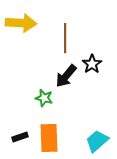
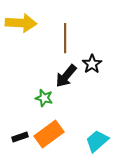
orange rectangle: moved 4 px up; rotated 56 degrees clockwise
